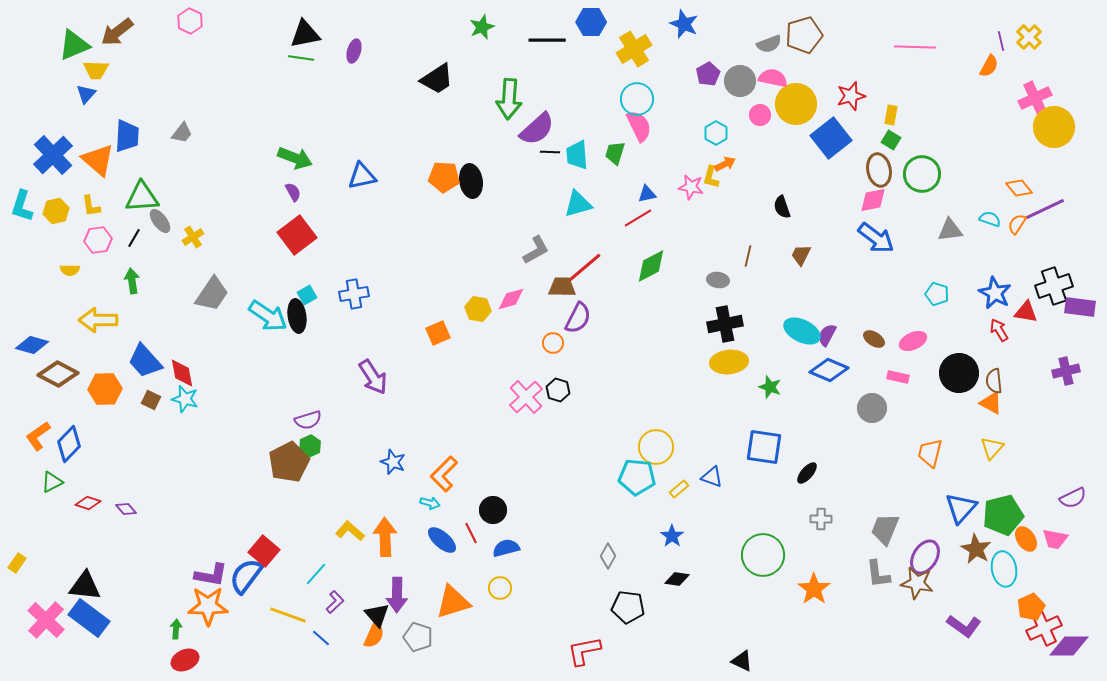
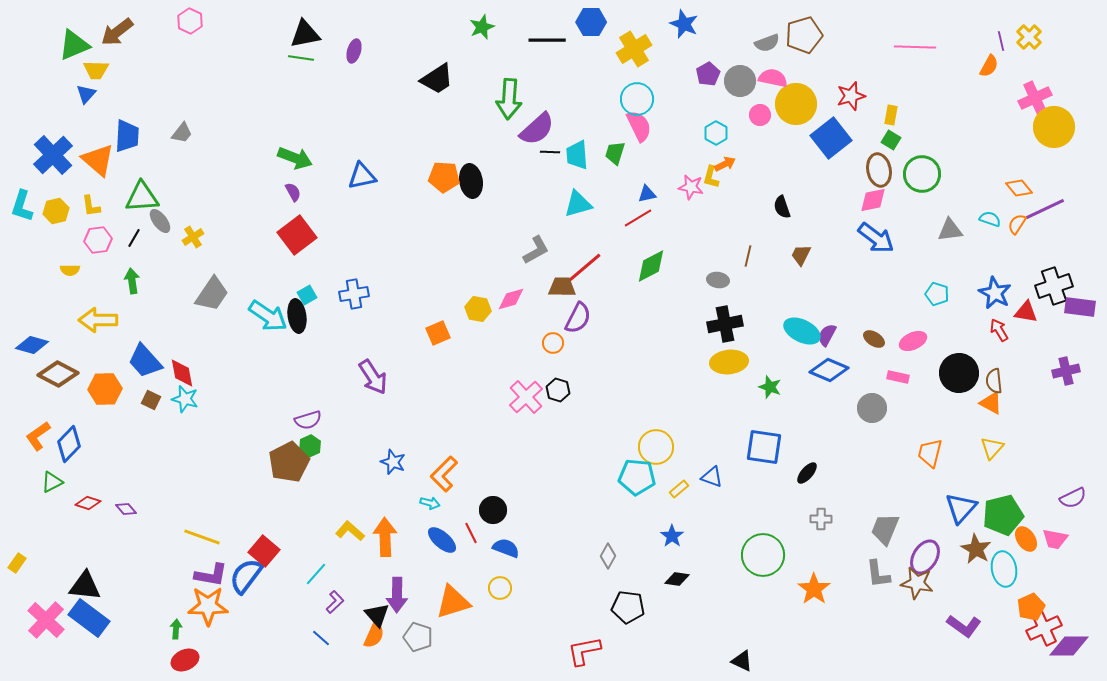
gray semicircle at (769, 44): moved 2 px left, 1 px up
blue semicircle at (506, 548): rotated 36 degrees clockwise
yellow line at (288, 615): moved 86 px left, 78 px up
